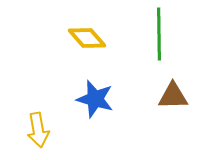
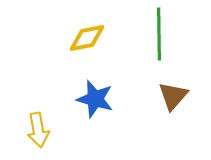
yellow diamond: rotated 60 degrees counterclockwise
brown triangle: rotated 48 degrees counterclockwise
